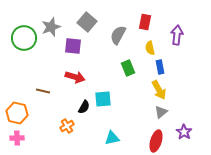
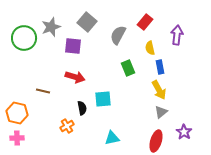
red rectangle: rotated 28 degrees clockwise
black semicircle: moved 2 px left, 1 px down; rotated 40 degrees counterclockwise
